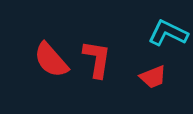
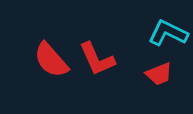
red L-shape: rotated 147 degrees clockwise
red trapezoid: moved 6 px right, 3 px up
